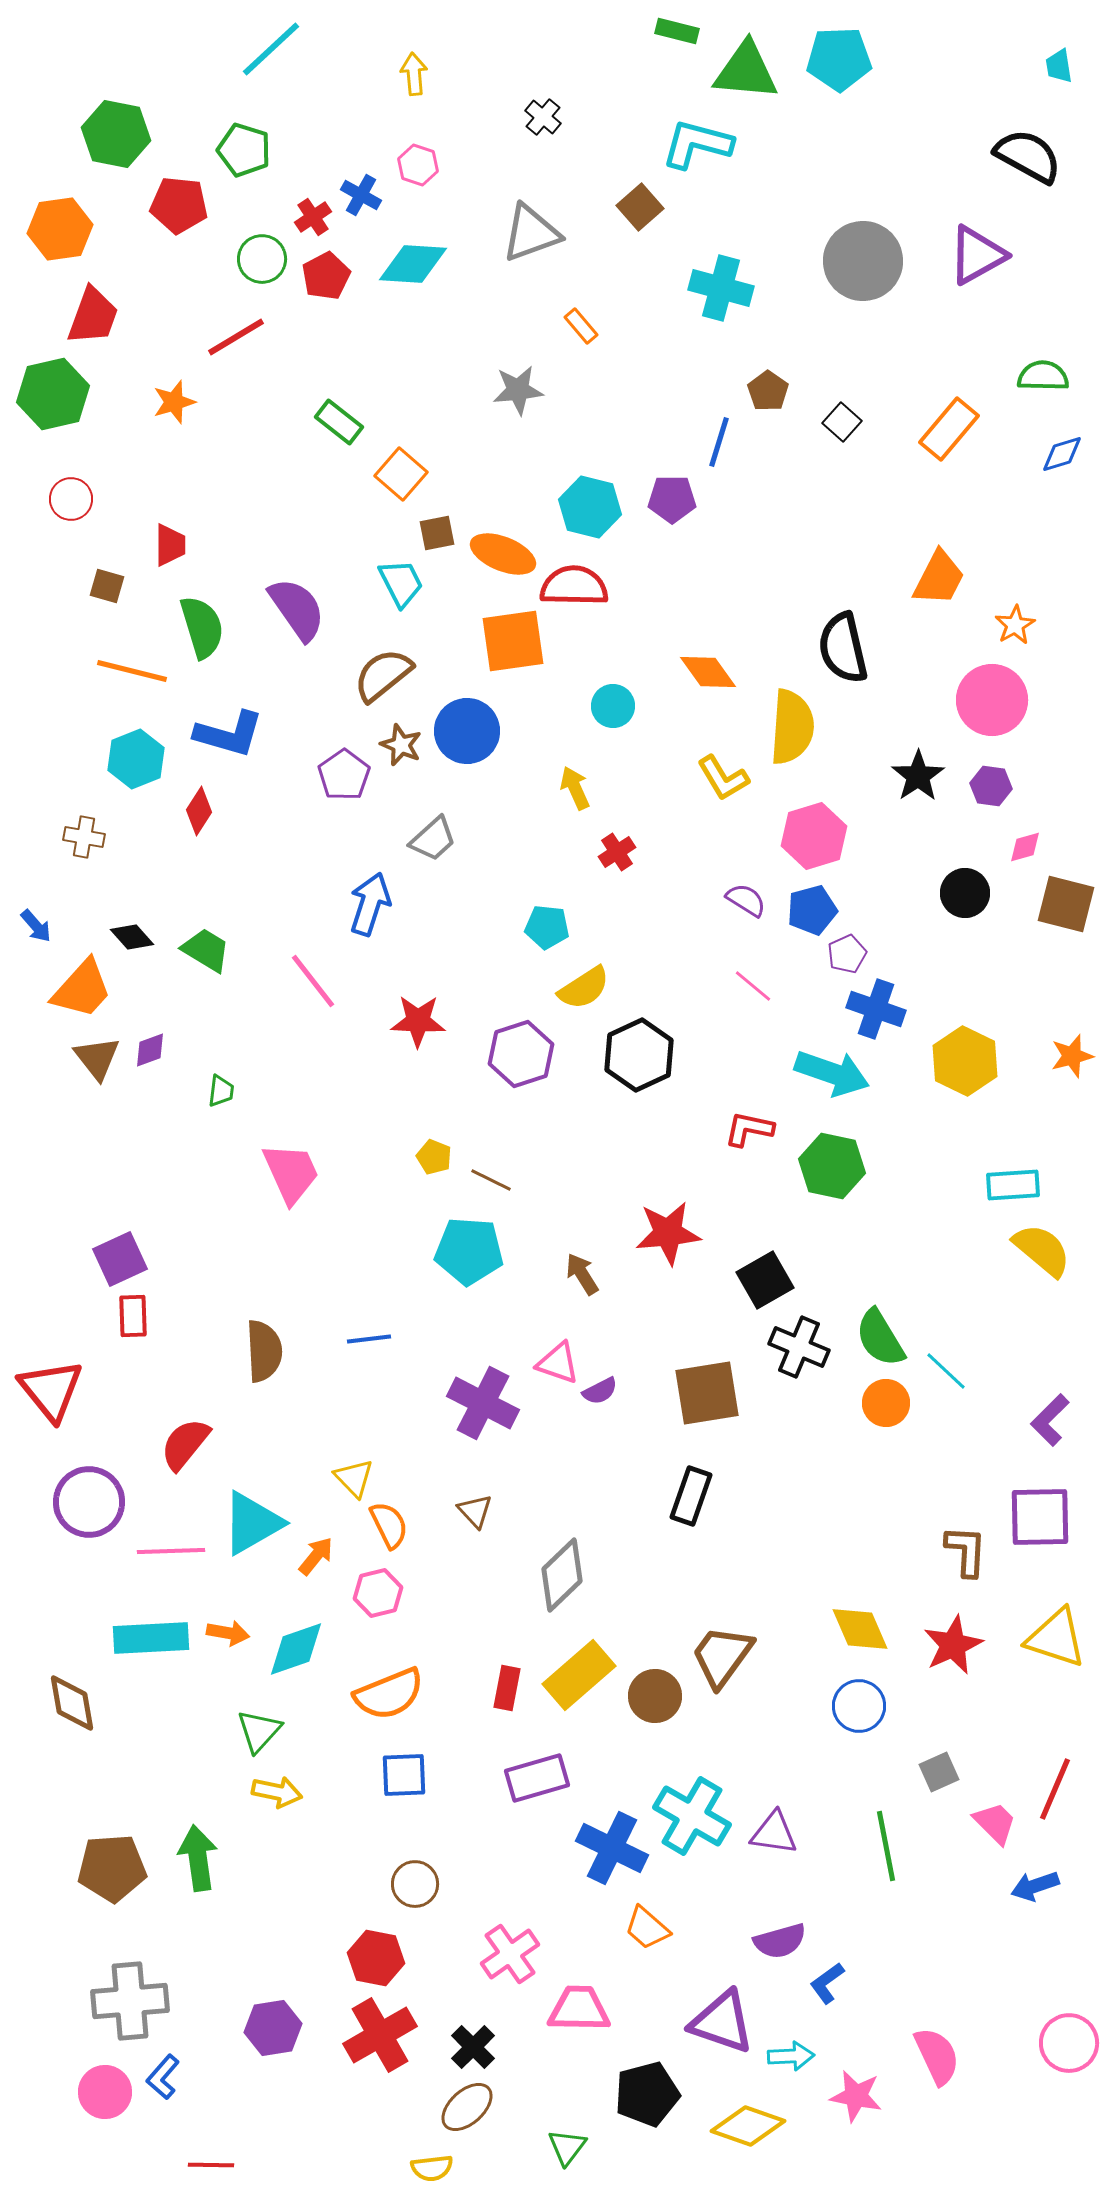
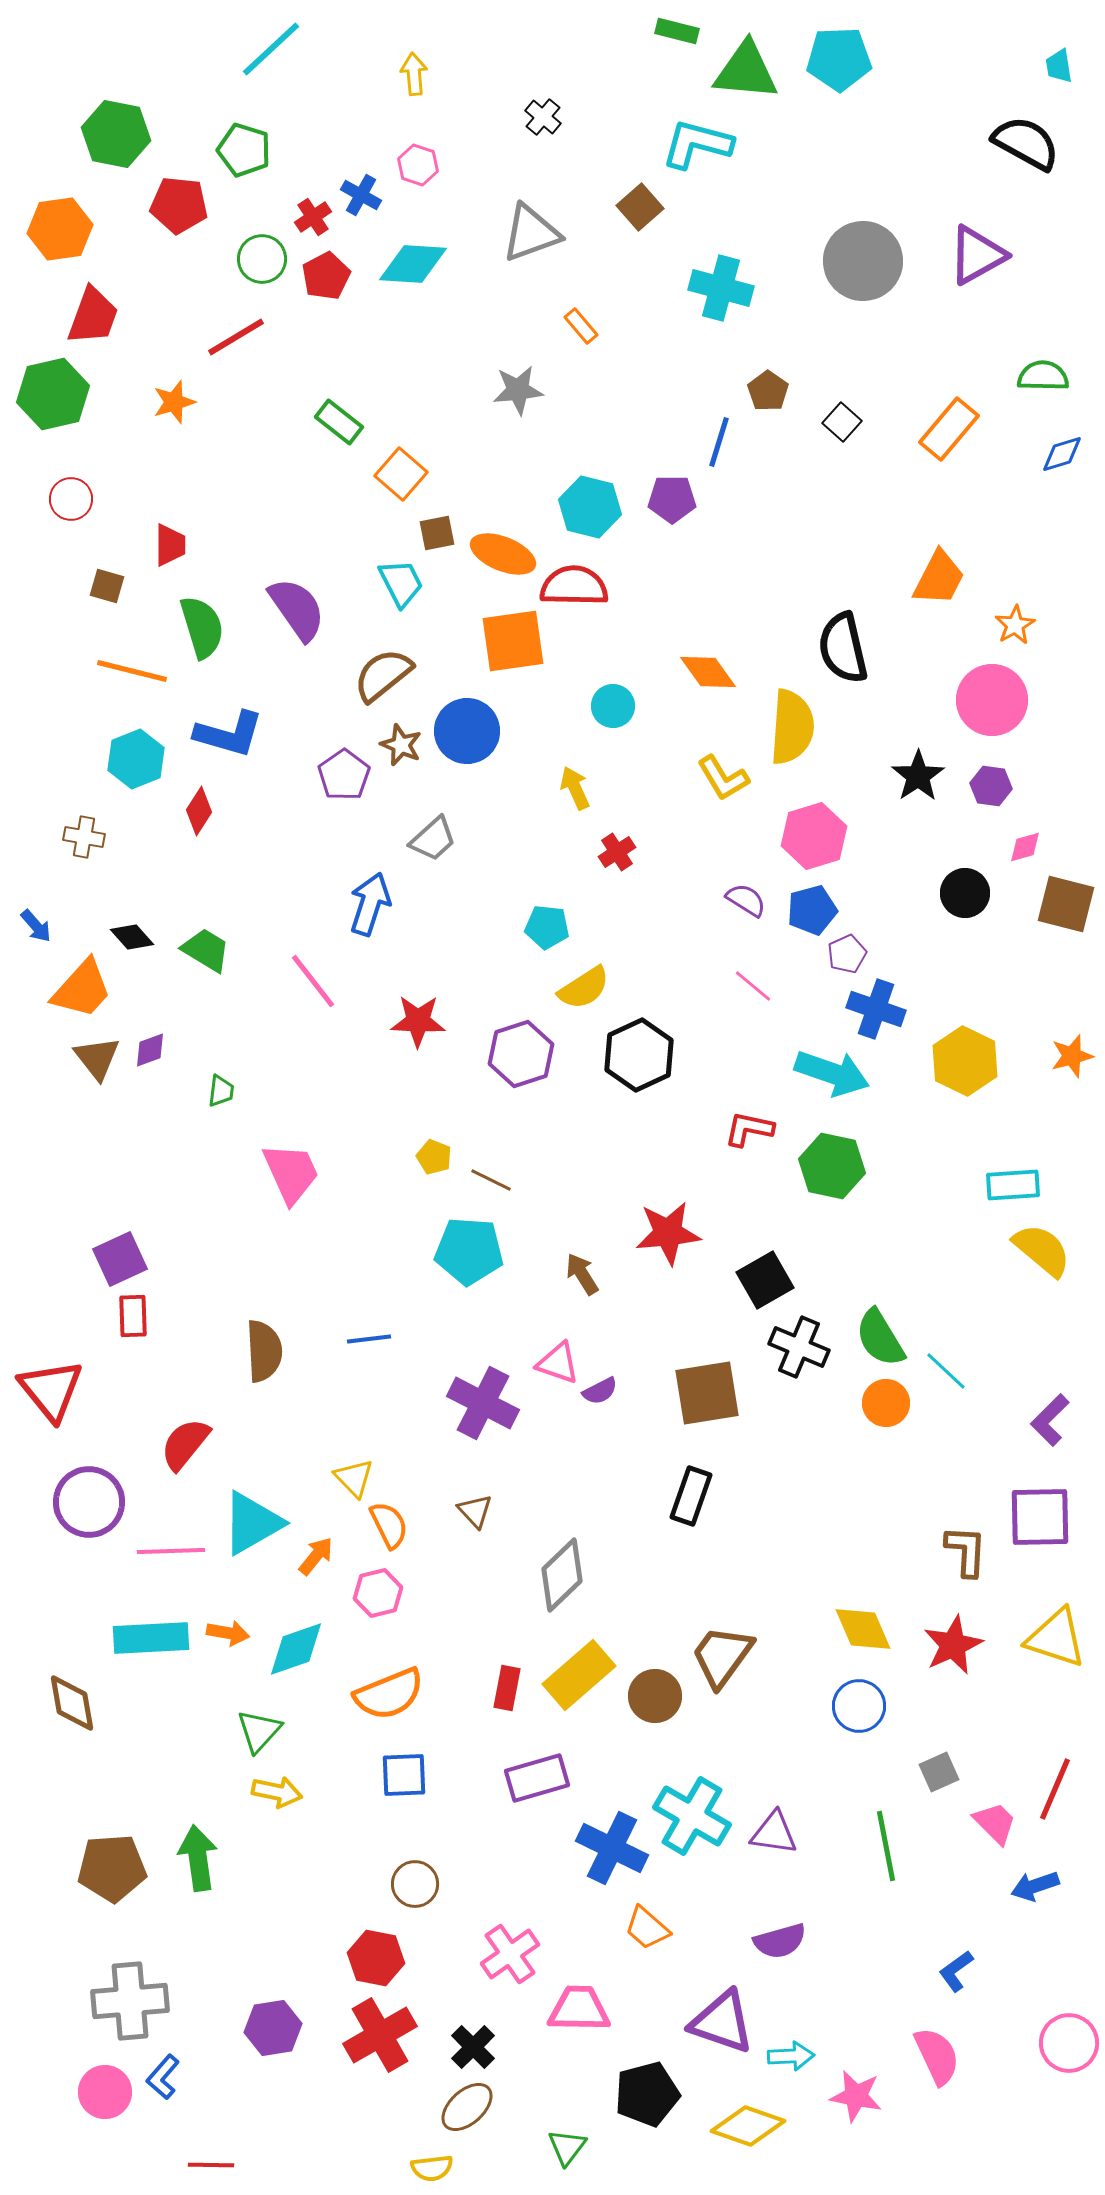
black semicircle at (1028, 156): moved 2 px left, 13 px up
yellow diamond at (860, 1629): moved 3 px right
blue L-shape at (827, 1983): moved 129 px right, 12 px up
